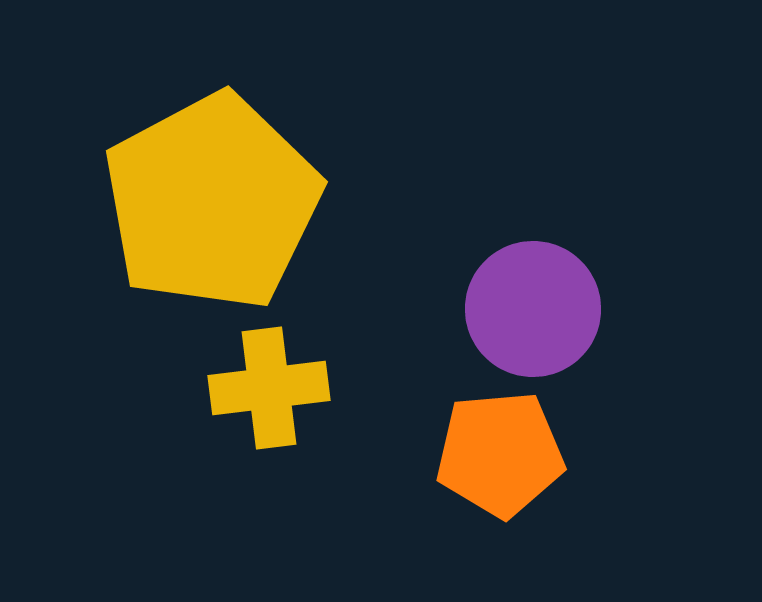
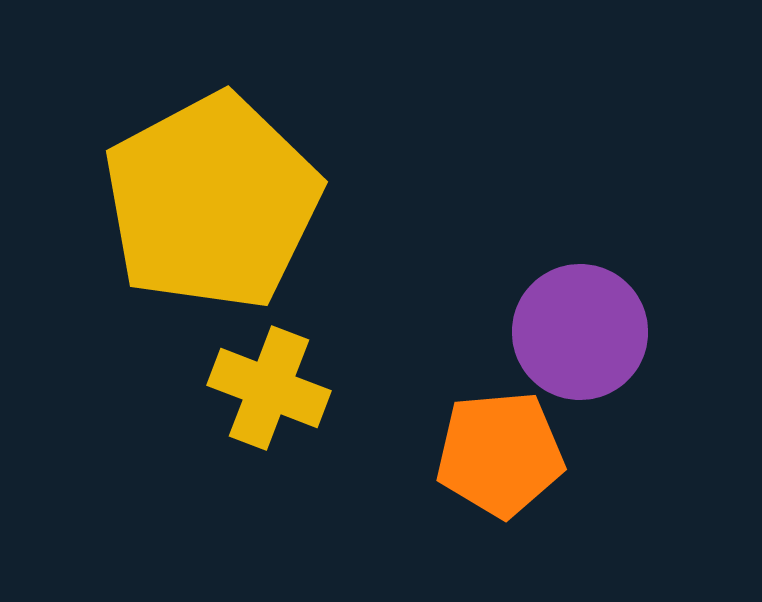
purple circle: moved 47 px right, 23 px down
yellow cross: rotated 28 degrees clockwise
